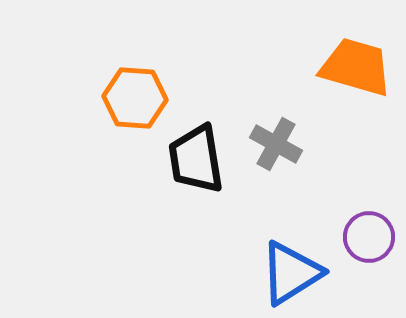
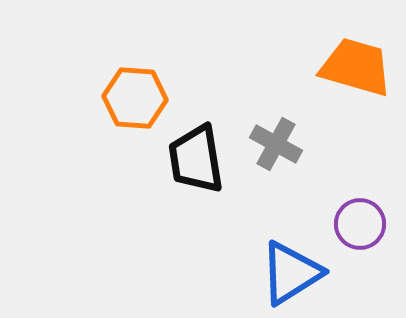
purple circle: moved 9 px left, 13 px up
